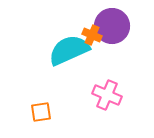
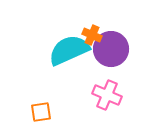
purple circle: moved 1 px left, 23 px down
